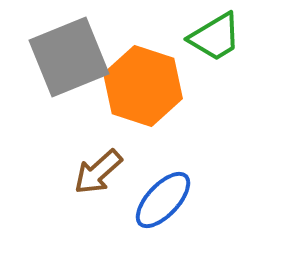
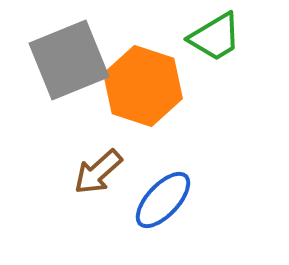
gray square: moved 3 px down
